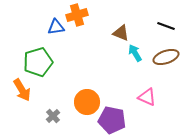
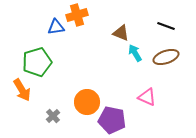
green pentagon: moved 1 px left
